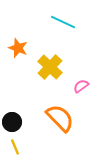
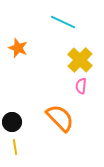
yellow cross: moved 30 px right, 7 px up
pink semicircle: rotated 49 degrees counterclockwise
yellow line: rotated 14 degrees clockwise
